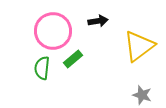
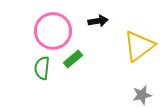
gray star: rotated 30 degrees counterclockwise
